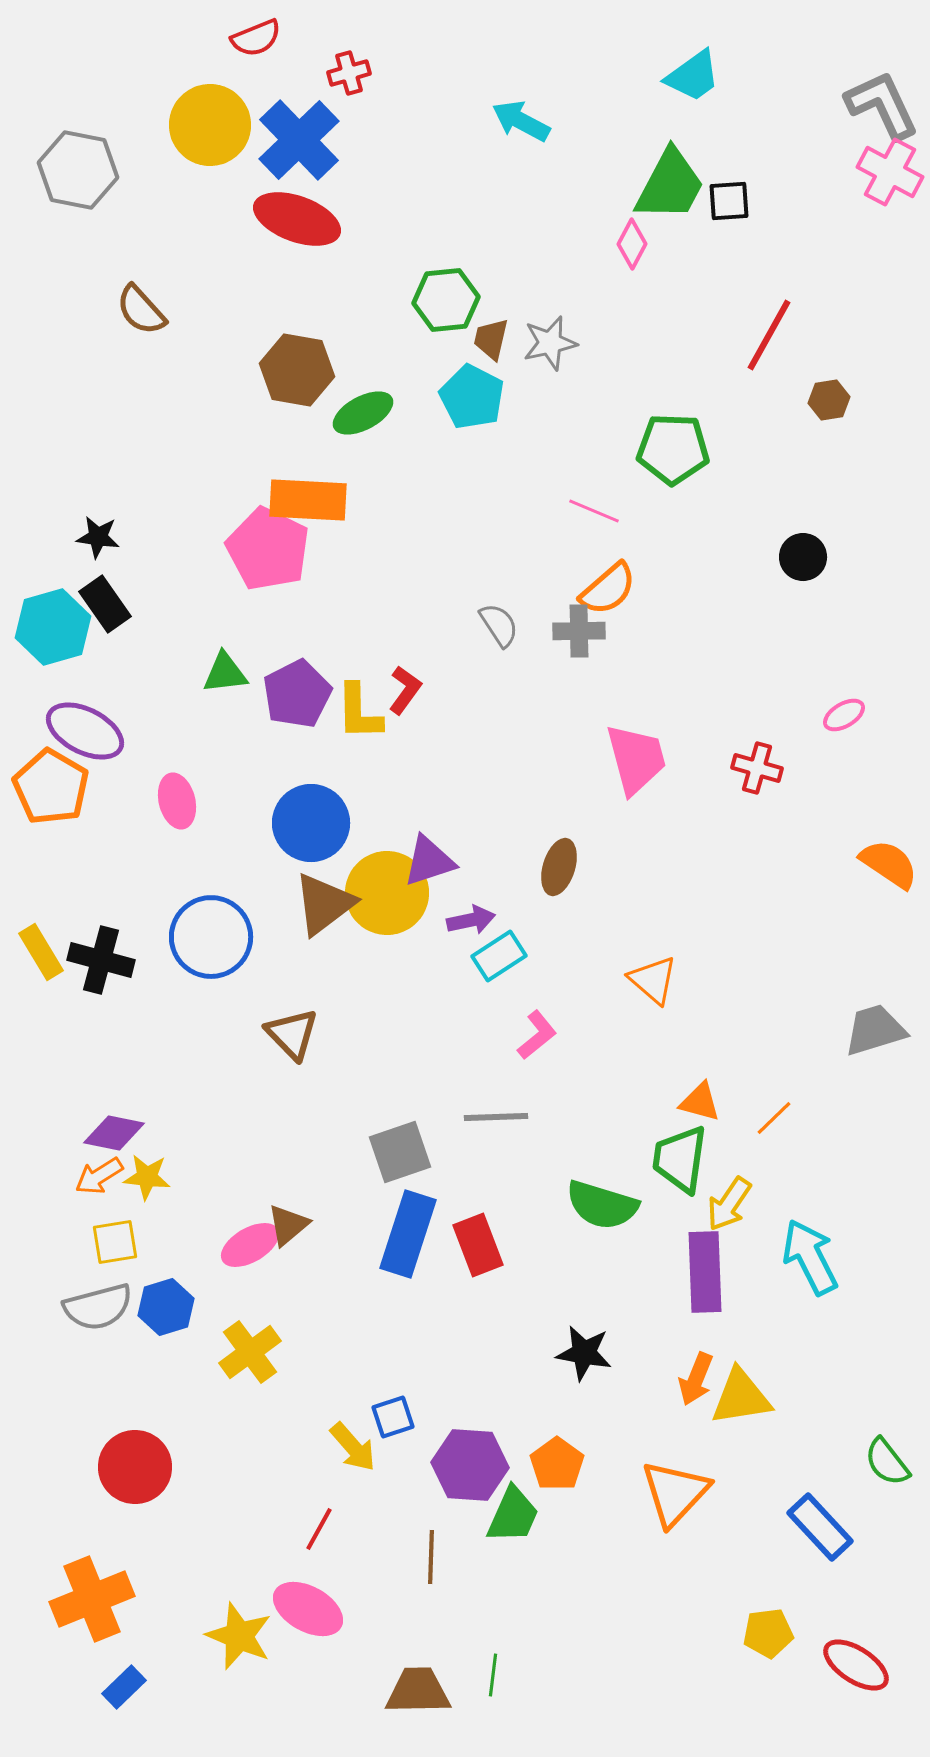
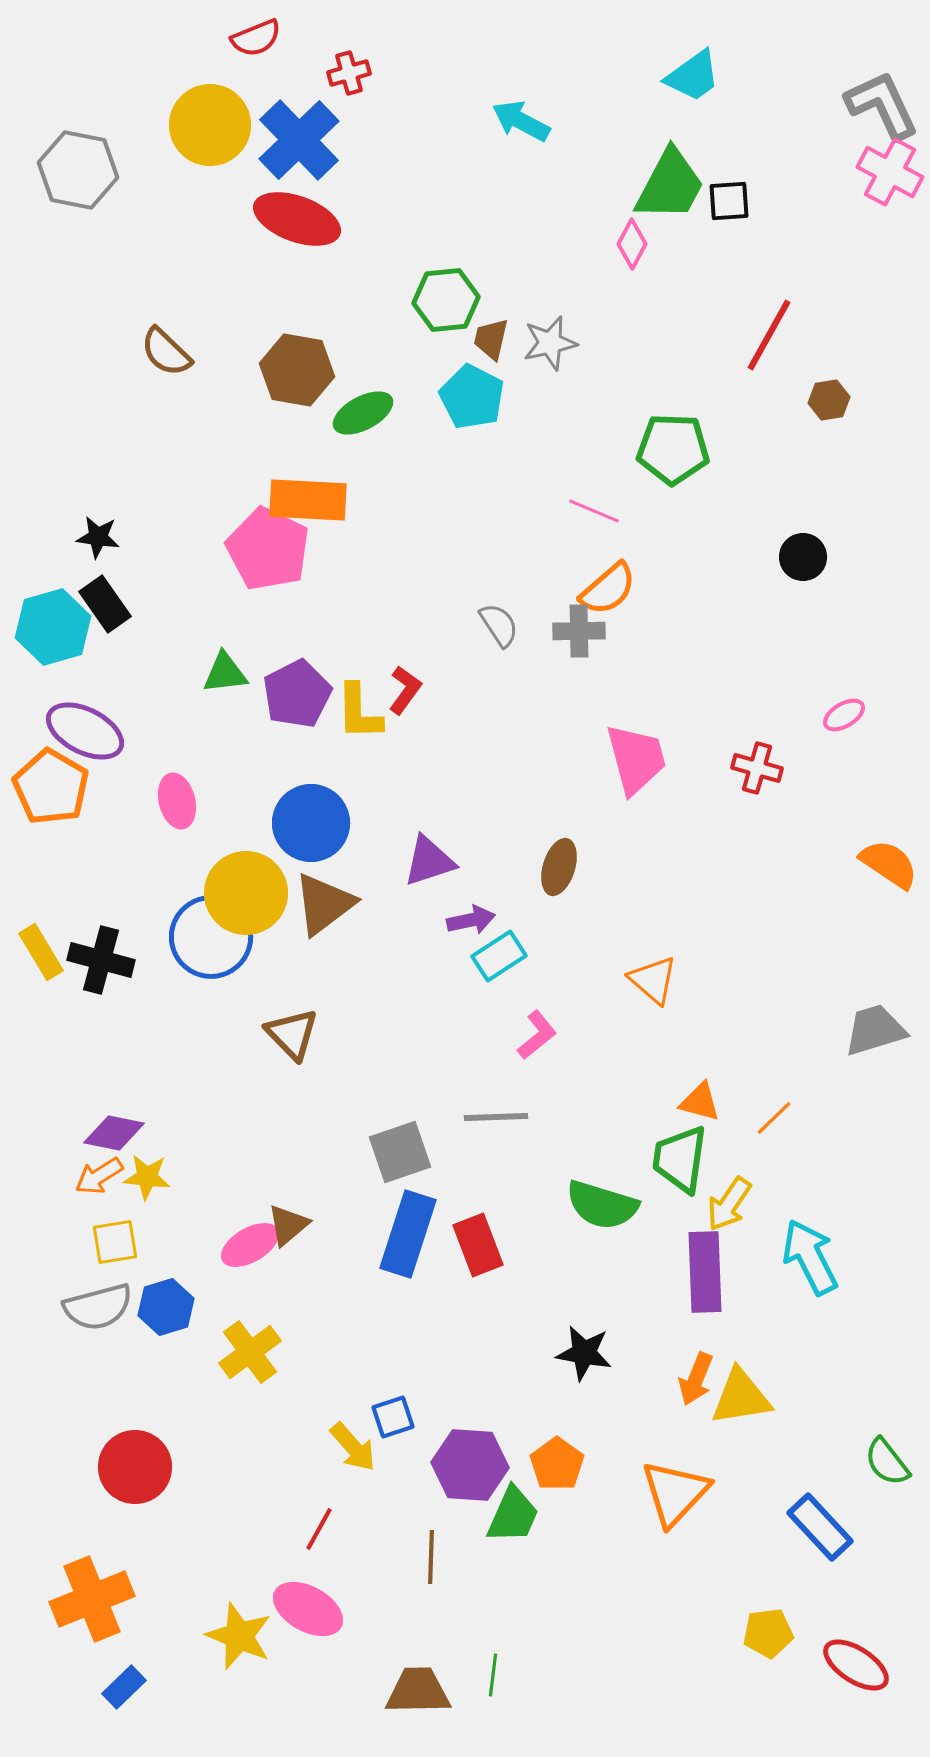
brown semicircle at (141, 310): moved 25 px right, 42 px down; rotated 4 degrees counterclockwise
yellow circle at (387, 893): moved 141 px left
